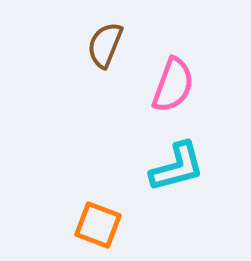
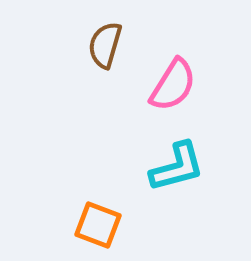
brown semicircle: rotated 6 degrees counterclockwise
pink semicircle: rotated 12 degrees clockwise
